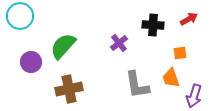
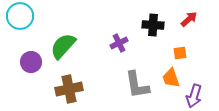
red arrow: rotated 12 degrees counterclockwise
purple cross: rotated 12 degrees clockwise
